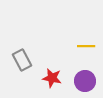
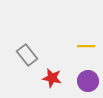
gray rectangle: moved 5 px right, 5 px up; rotated 10 degrees counterclockwise
purple circle: moved 3 px right
